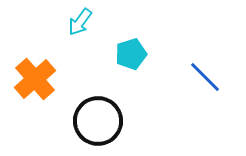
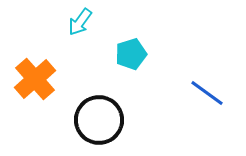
blue line: moved 2 px right, 16 px down; rotated 9 degrees counterclockwise
black circle: moved 1 px right, 1 px up
